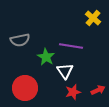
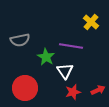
yellow cross: moved 2 px left, 4 px down
